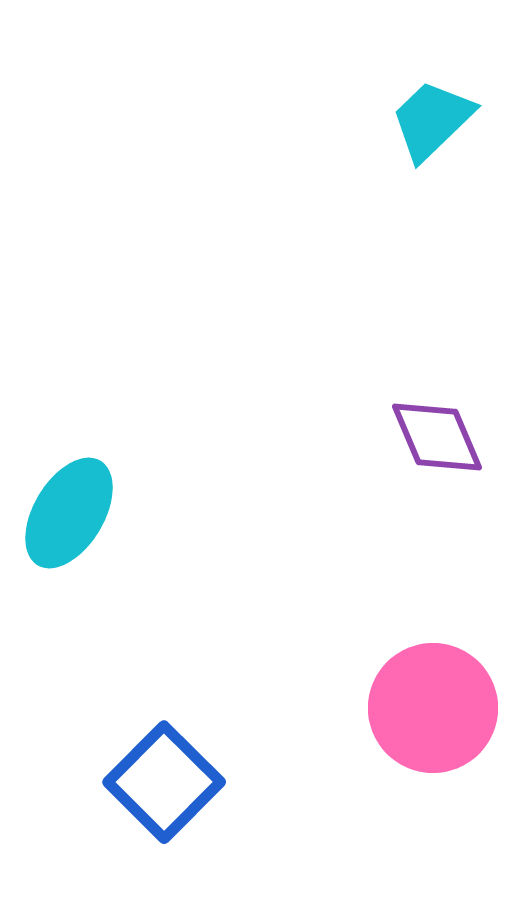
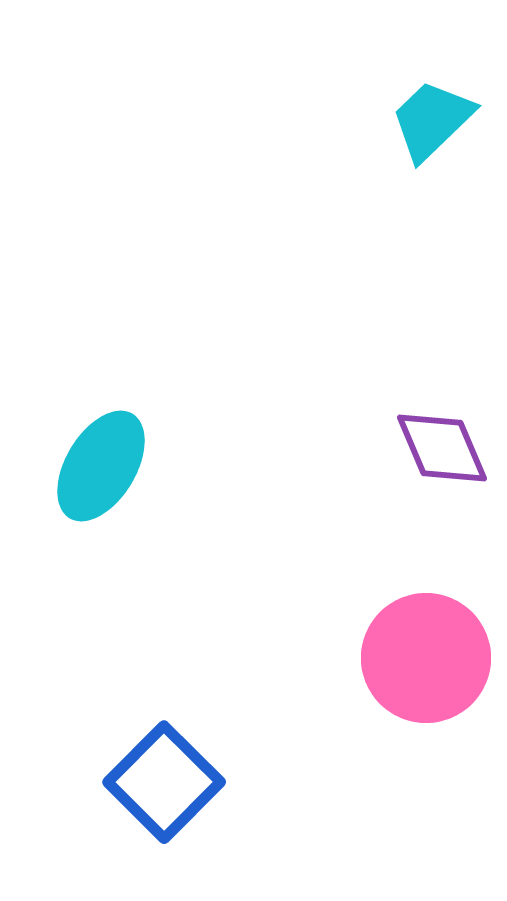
purple diamond: moved 5 px right, 11 px down
cyan ellipse: moved 32 px right, 47 px up
pink circle: moved 7 px left, 50 px up
